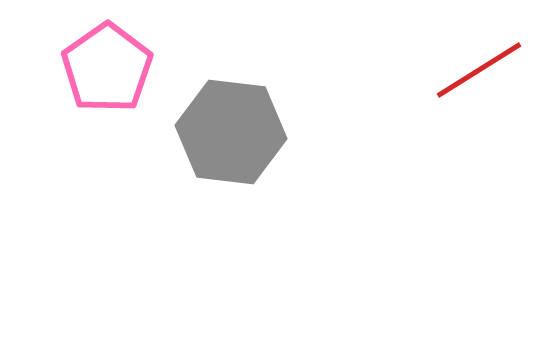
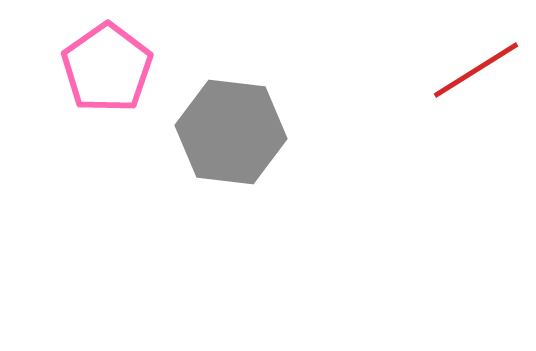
red line: moved 3 px left
